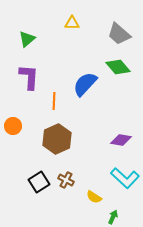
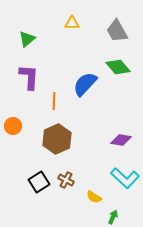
gray trapezoid: moved 2 px left, 3 px up; rotated 20 degrees clockwise
